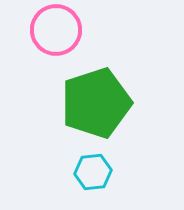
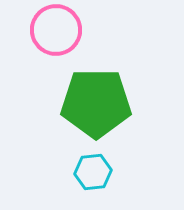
green pentagon: rotated 18 degrees clockwise
